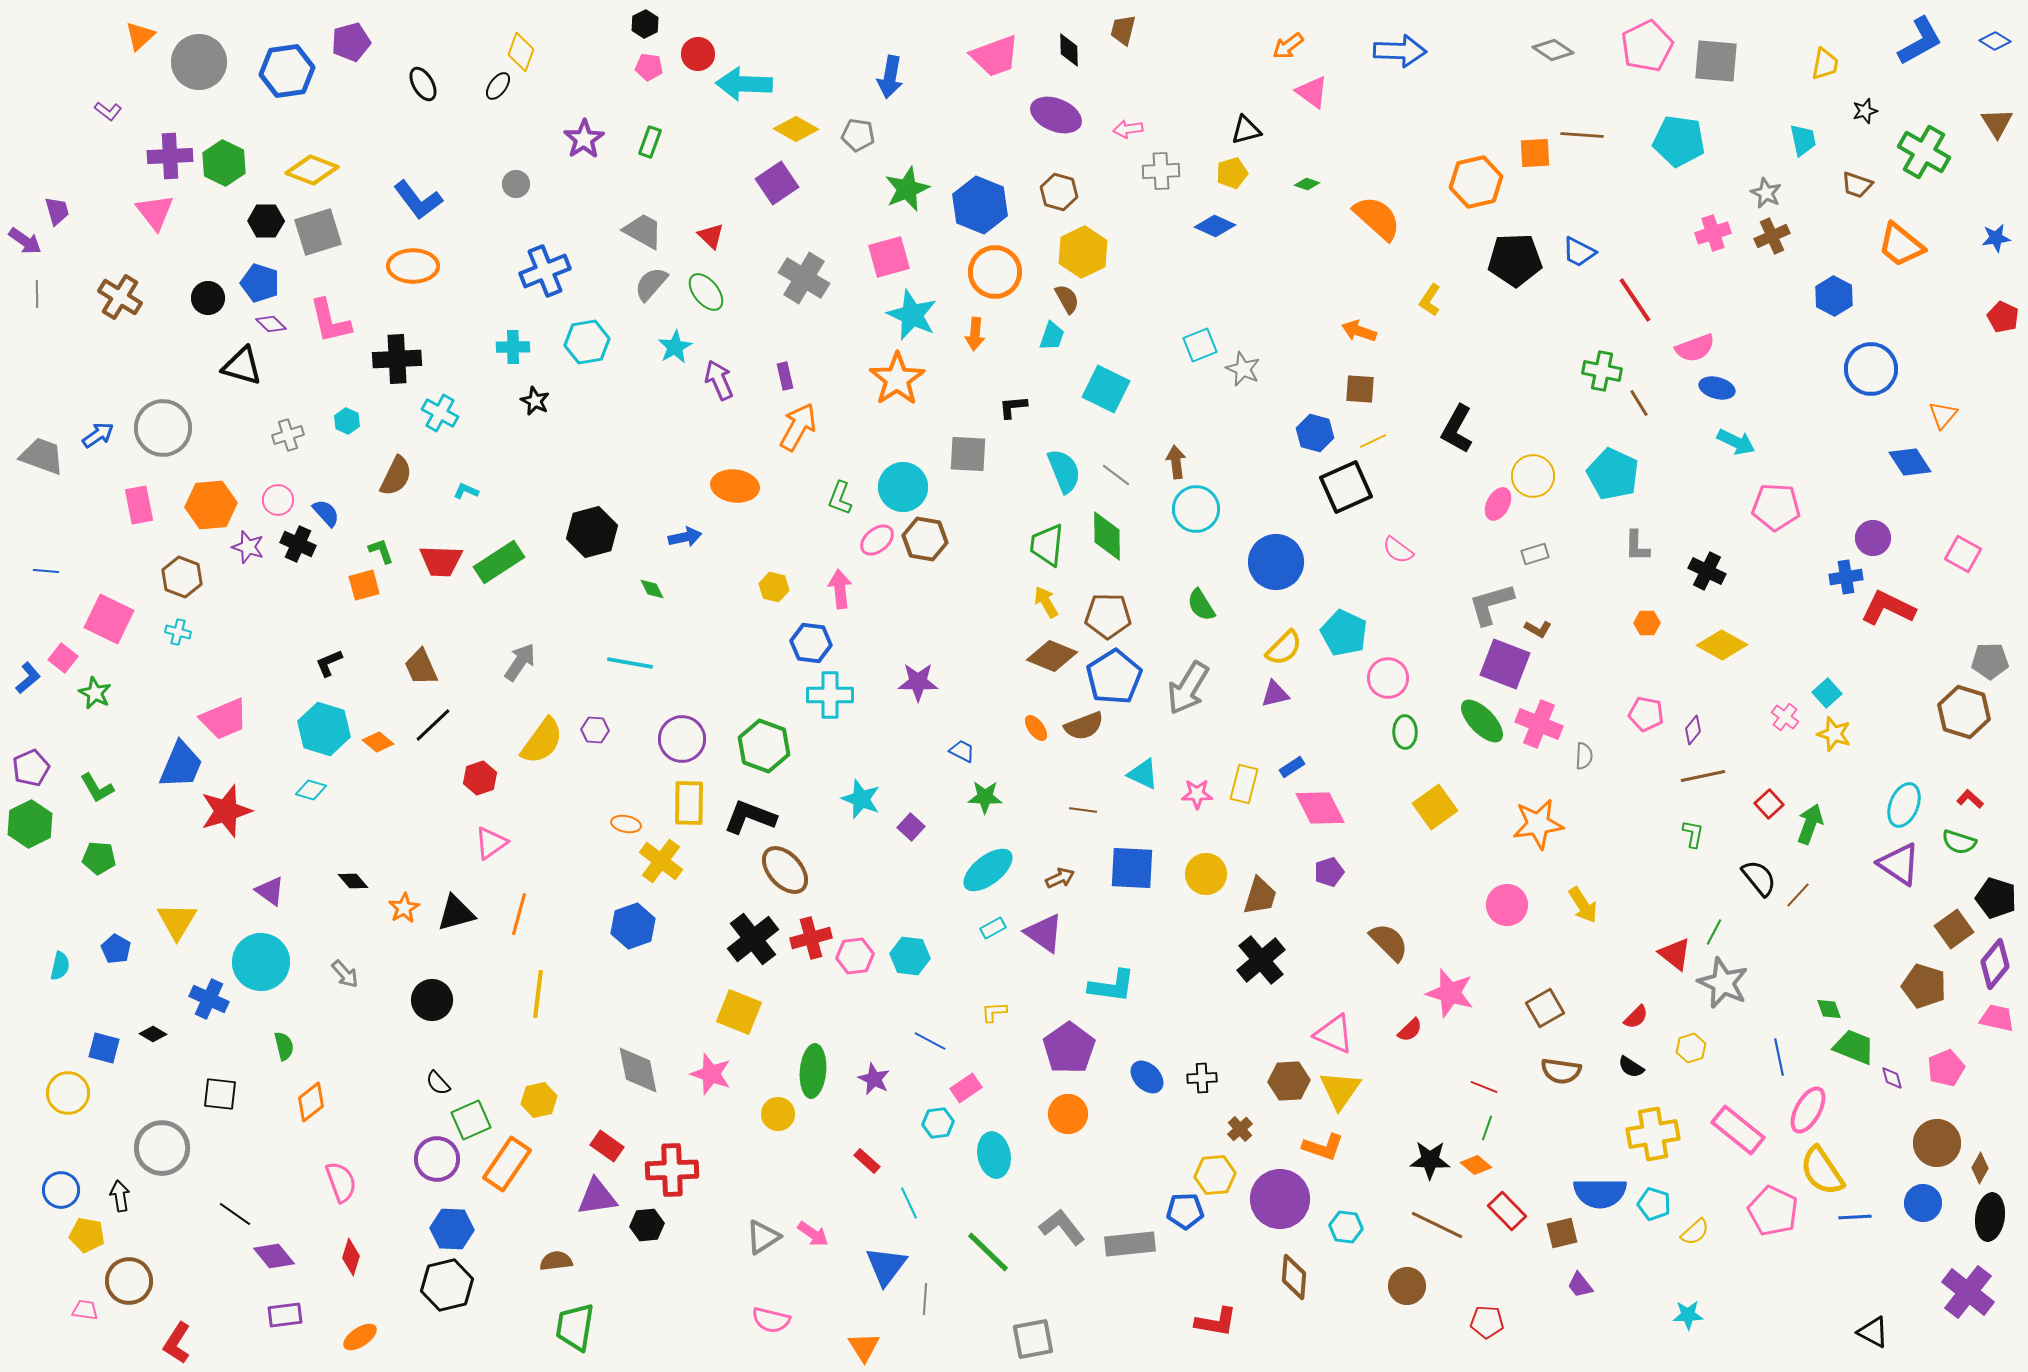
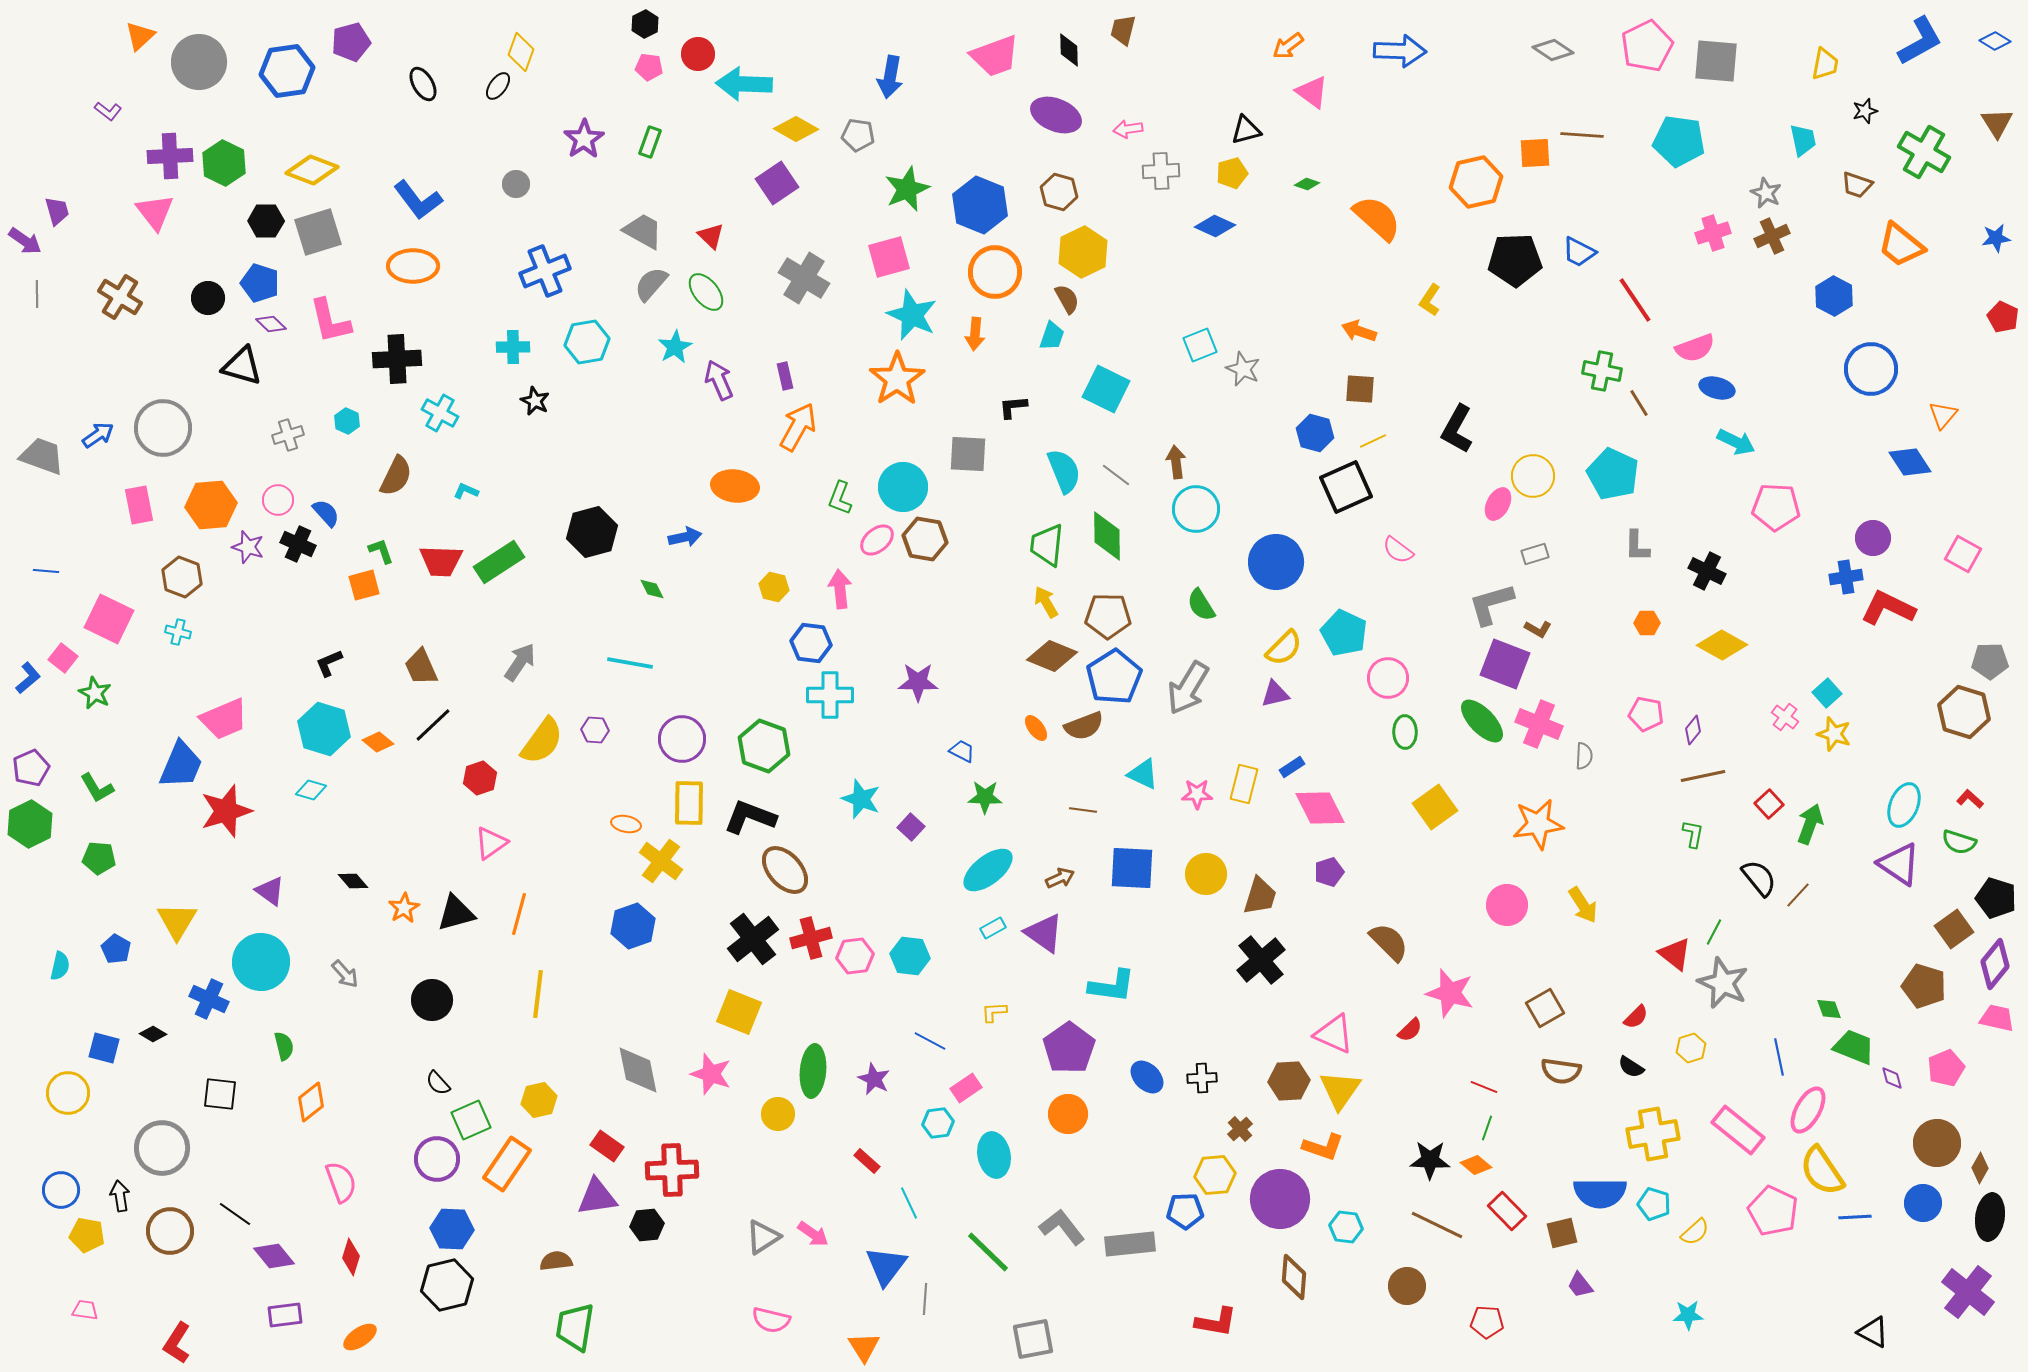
brown circle at (129, 1281): moved 41 px right, 50 px up
